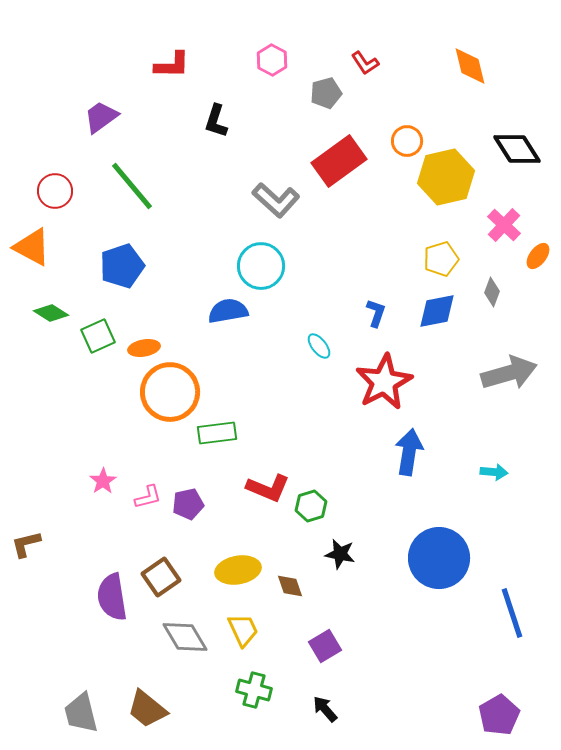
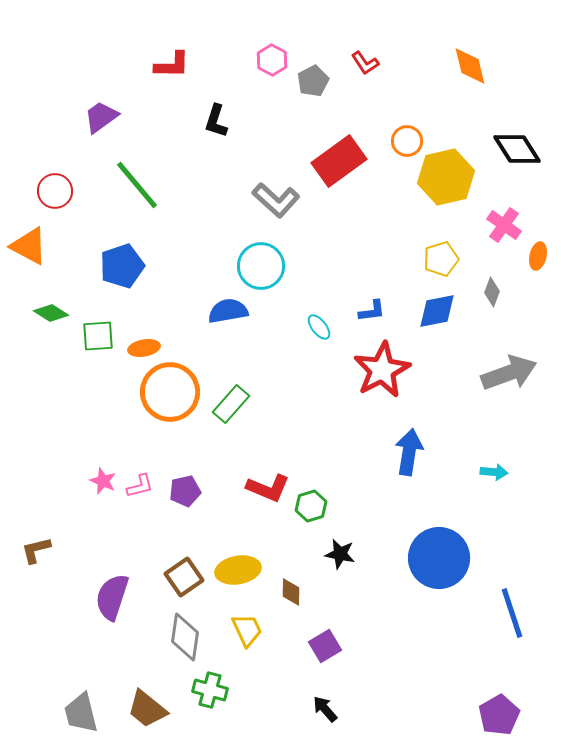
gray pentagon at (326, 93): moved 13 px left, 12 px up; rotated 12 degrees counterclockwise
green line at (132, 186): moved 5 px right, 1 px up
pink cross at (504, 225): rotated 8 degrees counterclockwise
orange triangle at (32, 247): moved 3 px left, 1 px up
orange ellipse at (538, 256): rotated 24 degrees counterclockwise
blue L-shape at (376, 313): moved 4 px left, 2 px up; rotated 64 degrees clockwise
green square at (98, 336): rotated 20 degrees clockwise
cyan ellipse at (319, 346): moved 19 px up
gray arrow at (509, 373): rotated 4 degrees counterclockwise
red star at (384, 382): moved 2 px left, 12 px up
green rectangle at (217, 433): moved 14 px right, 29 px up; rotated 42 degrees counterclockwise
pink star at (103, 481): rotated 16 degrees counterclockwise
pink L-shape at (148, 497): moved 8 px left, 11 px up
purple pentagon at (188, 504): moved 3 px left, 13 px up
brown L-shape at (26, 544): moved 10 px right, 6 px down
brown square at (161, 577): moved 23 px right
brown diamond at (290, 586): moved 1 px right, 6 px down; rotated 20 degrees clockwise
purple semicircle at (112, 597): rotated 27 degrees clockwise
yellow trapezoid at (243, 630): moved 4 px right
gray diamond at (185, 637): rotated 39 degrees clockwise
green cross at (254, 690): moved 44 px left
